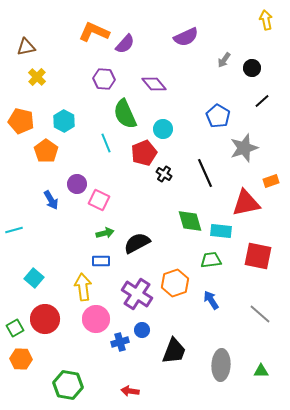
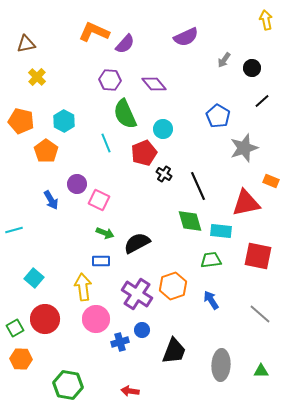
brown triangle at (26, 47): moved 3 px up
purple hexagon at (104, 79): moved 6 px right, 1 px down
black line at (205, 173): moved 7 px left, 13 px down
orange rectangle at (271, 181): rotated 42 degrees clockwise
green arrow at (105, 233): rotated 36 degrees clockwise
orange hexagon at (175, 283): moved 2 px left, 3 px down
